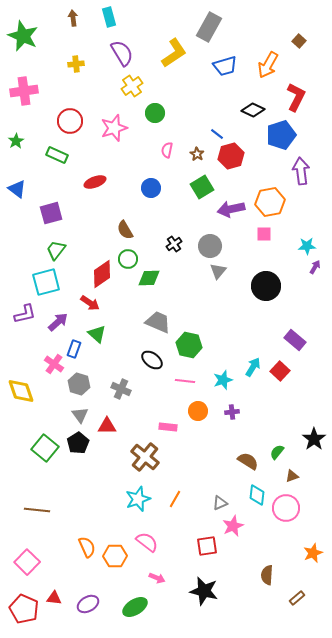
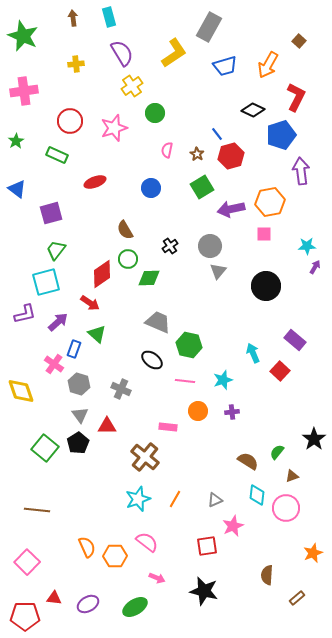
blue line at (217, 134): rotated 16 degrees clockwise
black cross at (174, 244): moved 4 px left, 2 px down
cyan arrow at (253, 367): moved 14 px up; rotated 54 degrees counterclockwise
gray triangle at (220, 503): moved 5 px left, 3 px up
red pentagon at (24, 609): moved 1 px right, 7 px down; rotated 24 degrees counterclockwise
